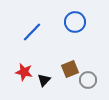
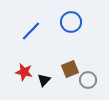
blue circle: moved 4 px left
blue line: moved 1 px left, 1 px up
